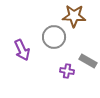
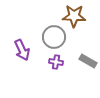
purple cross: moved 11 px left, 9 px up
